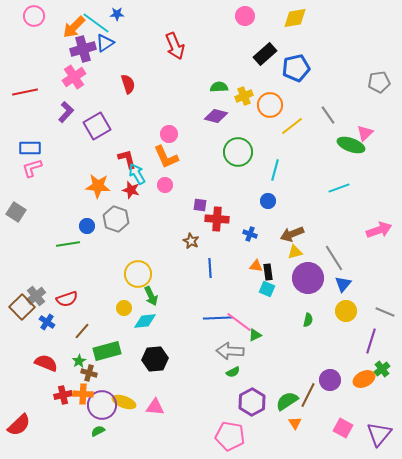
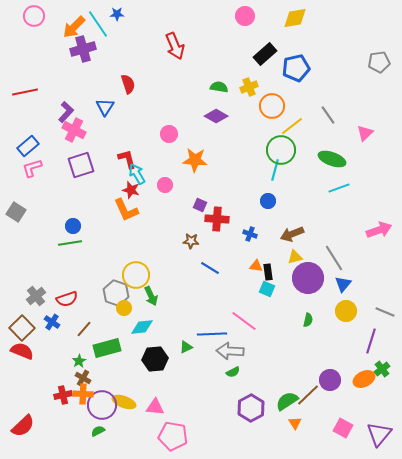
cyan line at (96, 23): moved 2 px right, 1 px down; rotated 20 degrees clockwise
blue triangle at (105, 43): moved 64 px down; rotated 24 degrees counterclockwise
pink cross at (74, 77): moved 53 px down; rotated 30 degrees counterclockwise
gray pentagon at (379, 82): moved 20 px up
green semicircle at (219, 87): rotated 12 degrees clockwise
yellow cross at (244, 96): moved 5 px right, 9 px up
orange circle at (270, 105): moved 2 px right, 1 px down
purple diamond at (216, 116): rotated 15 degrees clockwise
purple square at (97, 126): moved 16 px left, 39 px down; rotated 12 degrees clockwise
green ellipse at (351, 145): moved 19 px left, 14 px down
blue rectangle at (30, 148): moved 2 px left, 2 px up; rotated 40 degrees counterclockwise
green circle at (238, 152): moved 43 px right, 2 px up
orange L-shape at (166, 157): moved 40 px left, 53 px down
orange star at (98, 186): moved 97 px right, 26 px up
purple square at (200, 205): rotated 16 degrees clockwise
gray hexagon at (116, 219): moved 74 px down
blue circle at (87, 226): moved 14 px left
brown star at (191, 241): rotated 21 degrees counterclockwise
green line at (68, 244): moved 2 px right, 1 px up
yellow triangle at (295, 252): moved 5 px down
blue line at (210, 268): rotated 54 degrees counterclockwise
yellow circle at (138, 274): moved 2 px left, 1 px down
brown square at (22, 307): moved 21 px down
blue line at (218, 318): moved 6 px left, 16 px down
cyan diamond at (145, 321): moved 3 px left, 6 px down
blue cross at (47, 322): moved 5 px right
pink line at (239, 322): moved 5 px right, 1 px up
brown line at (82, 331): moved 2 px right, 2 px up
green triangle at (255, 335): moved 69 px left, 12 px down
green rectangle at (107, 351): moved 3 px up
red semicircle at (46, 363): moved 24 px left, 12 px up
brown cross at (89, 373): moved 6 px left, 5 px down; rotated 14 degrees clockwise
brown line at (308, 395): rotated 20 degrees clockwise
purple hexagon at (252, 402): moved 1 px left, 6 px down
red semicircle at (19, 425): moved 4 px right, 1 px down
pink pentagon at (230, 436): moved 57 px left
